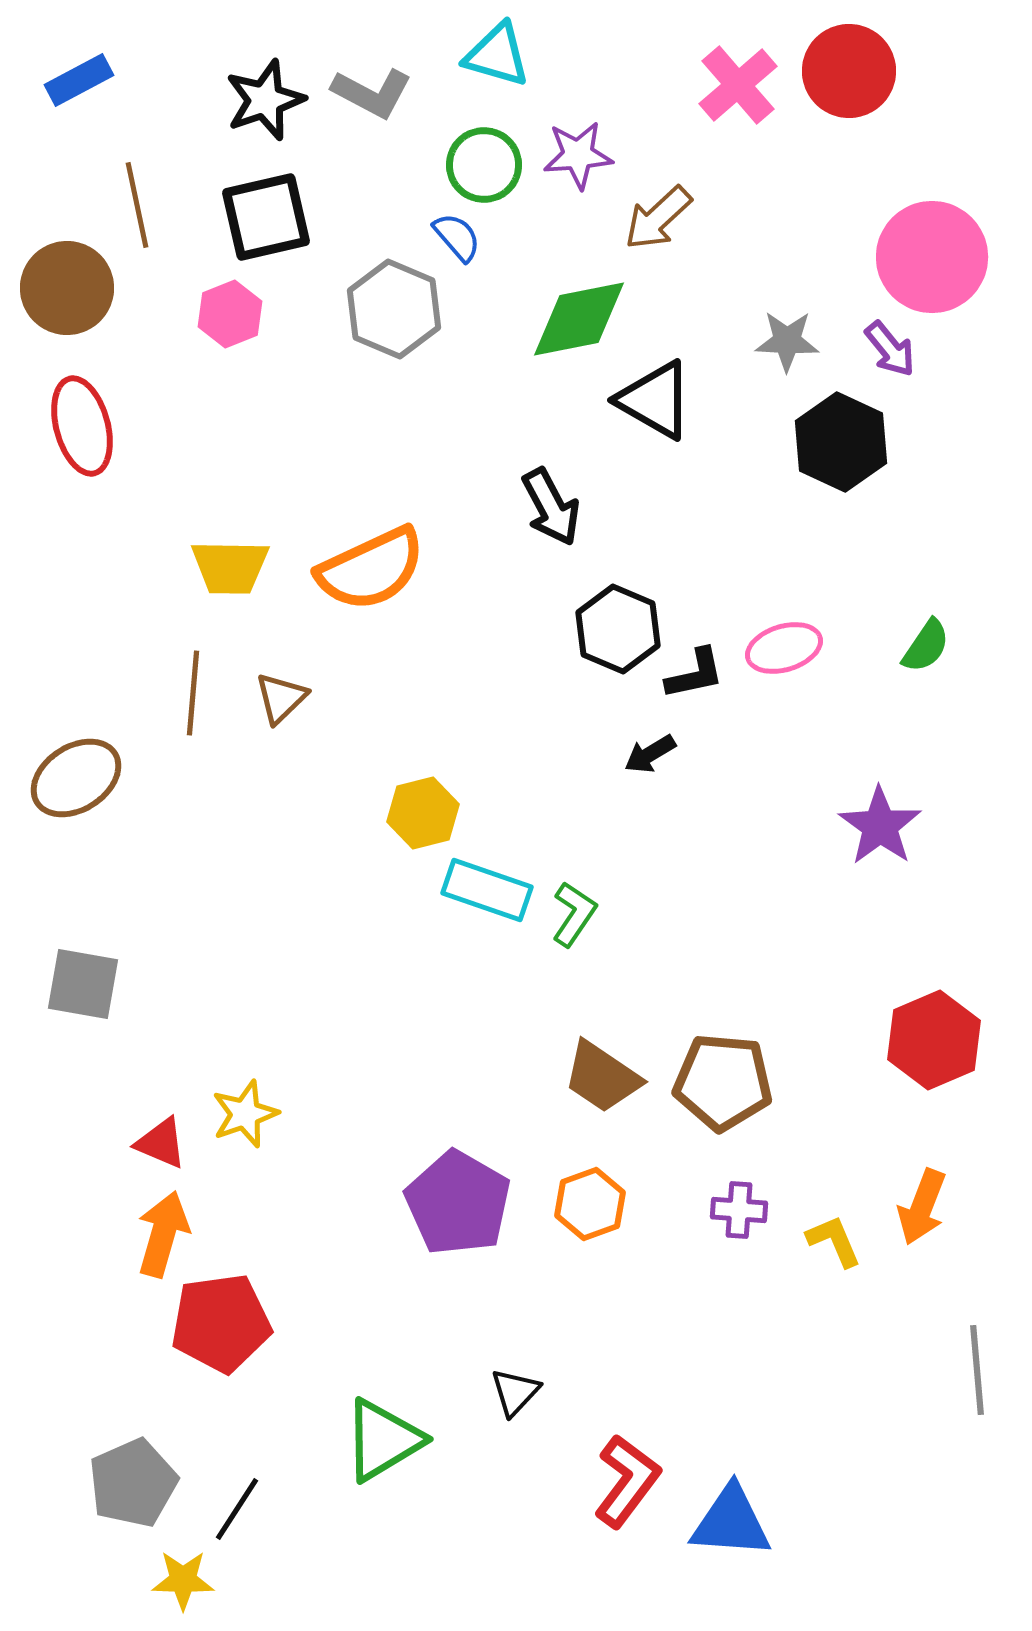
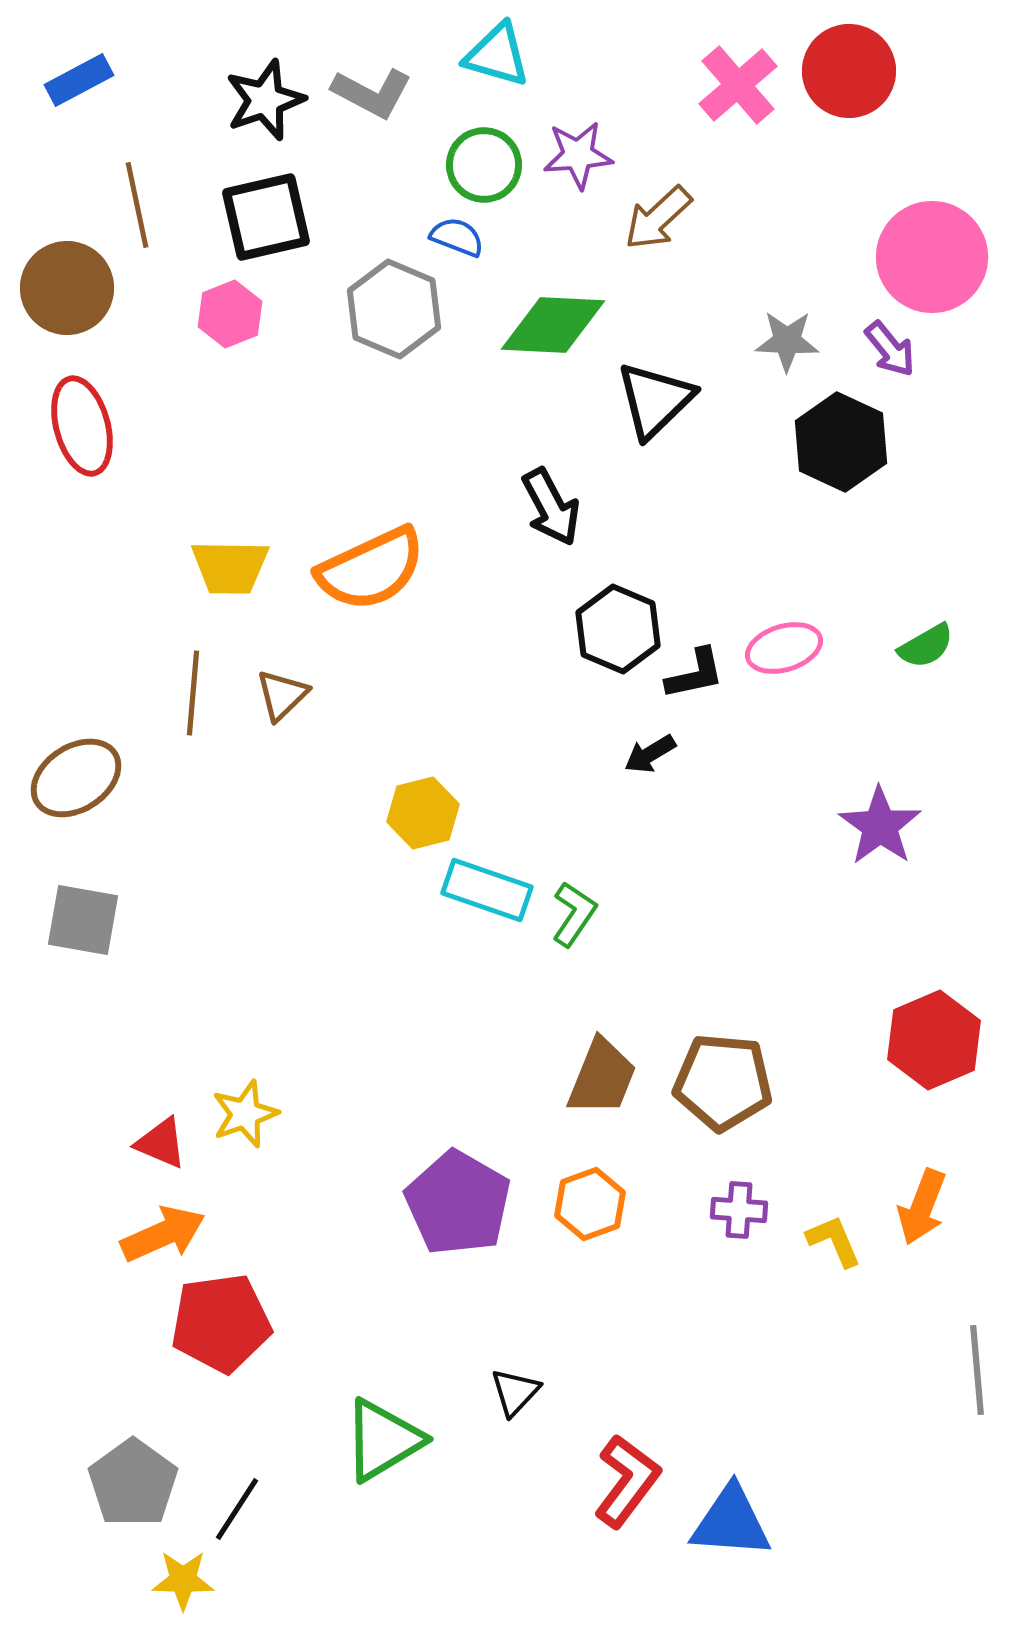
blue semicircle at (457, 237): rotated 28 degrees counterclockwise
green diamond at (579, 319): moved 26 px left, 6 px down; rotated 14 degrees clockwise
black triangle at (655, 400): rotated 46 degrees clockwise
green semicircle at (926, 646): rotated 26 degrees clockwise
brown triangle at (281, 698): moved 1 px right, 3 px up
gray square at (83, 984): moved 64 px up
brown trapezoid at (602, 1077): rotated 102 degrees counterclockwise
orange arrow at (163, 1234): rotated 50 degrees clockwise
gray pentagon at (133, 1483): rotated 12 degrees counterclockwise
